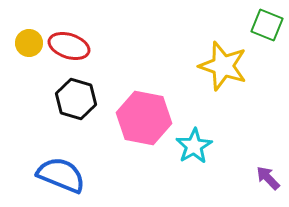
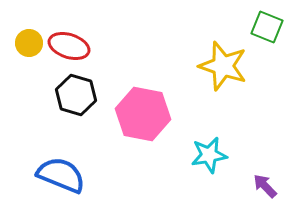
green square: moved 2 px down
black hexagon: moved 4 px up
pink hexagon: moved 1 px left, 4 px up
cyan star: moved 15 px right, 9 px down; rotated 21 degrees clockwise
purple arrow: moved 3 px left, 8 px down
